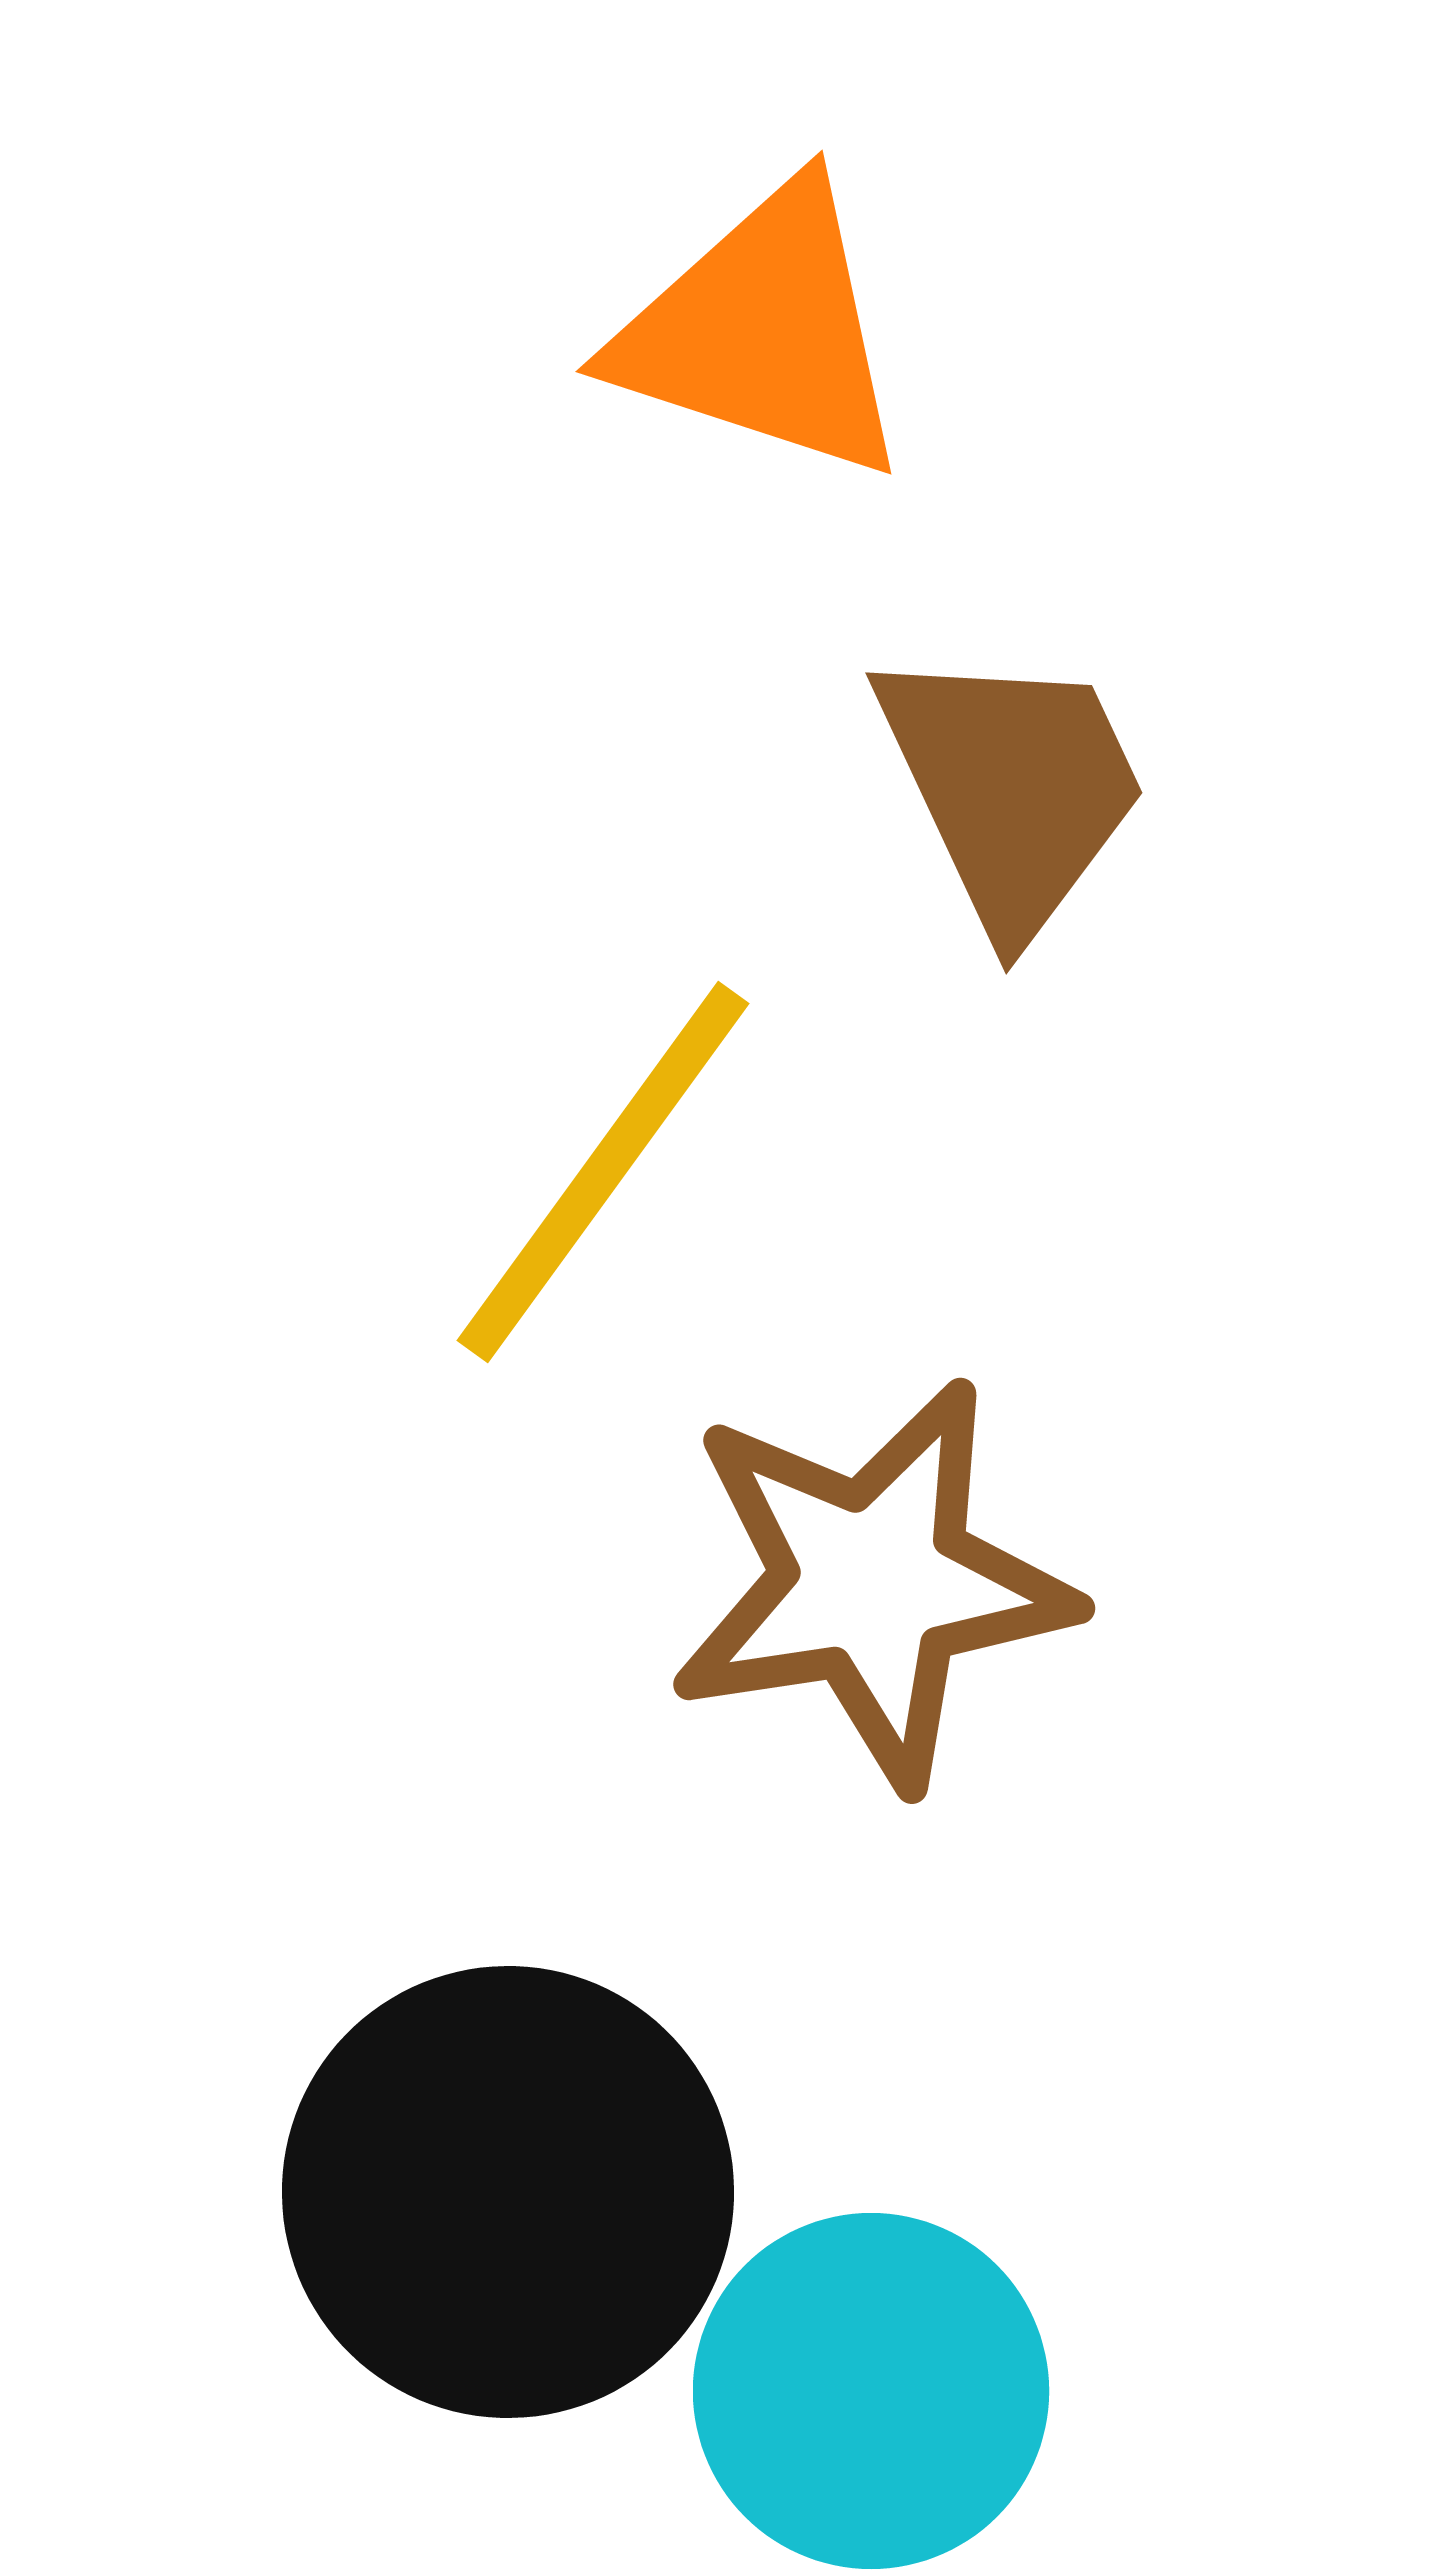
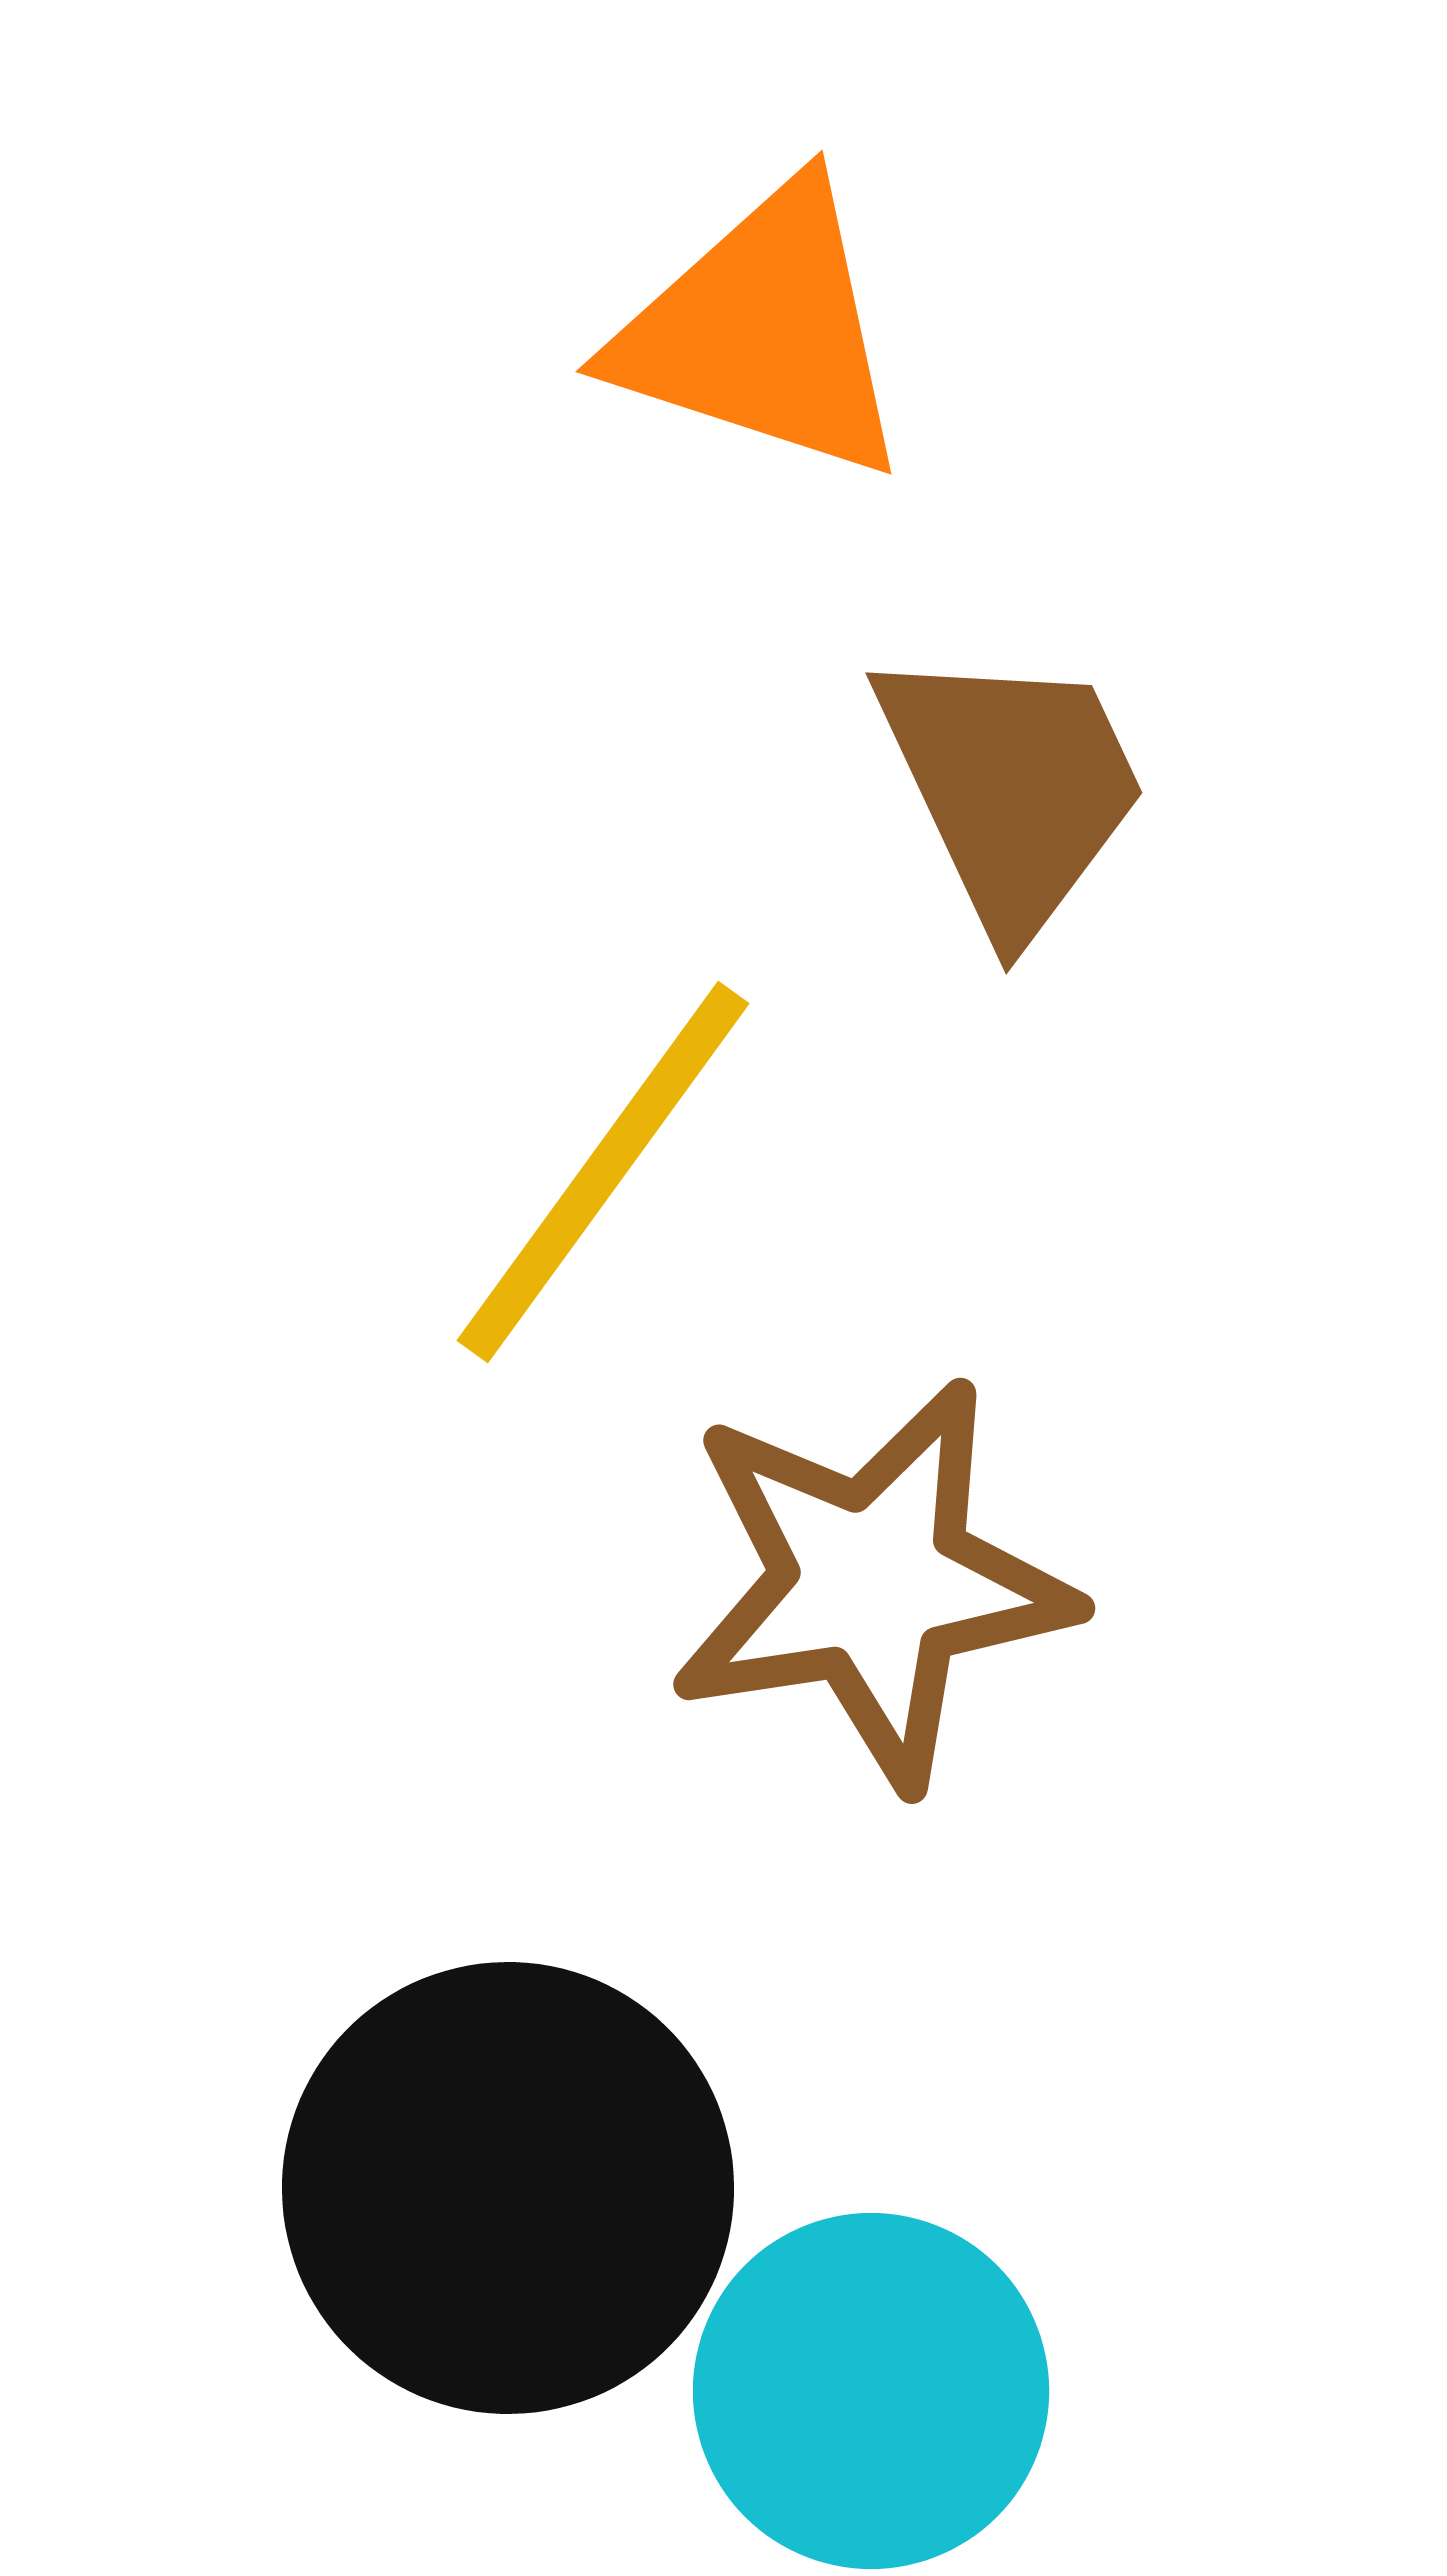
black circle: moved 4 px up
